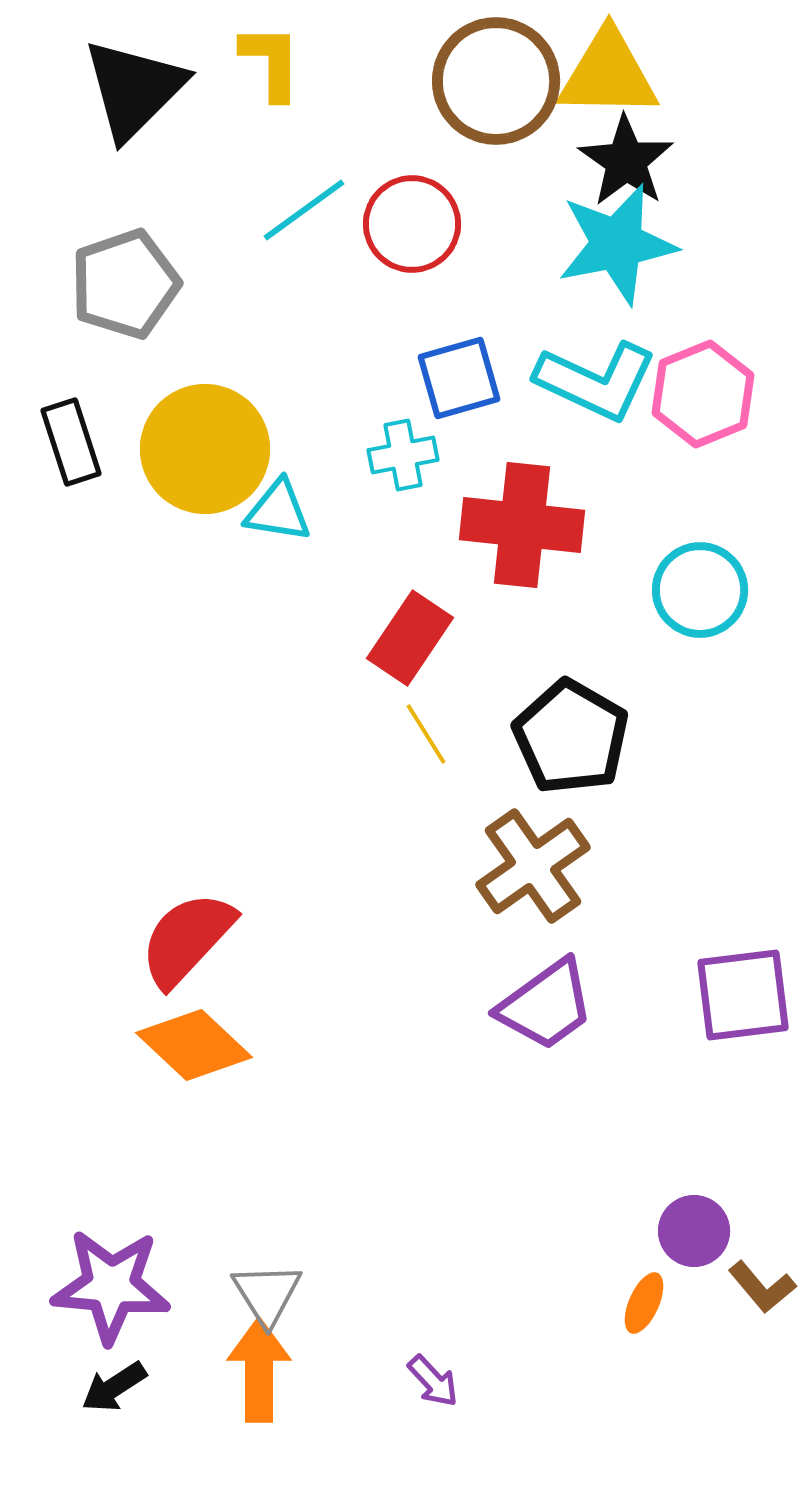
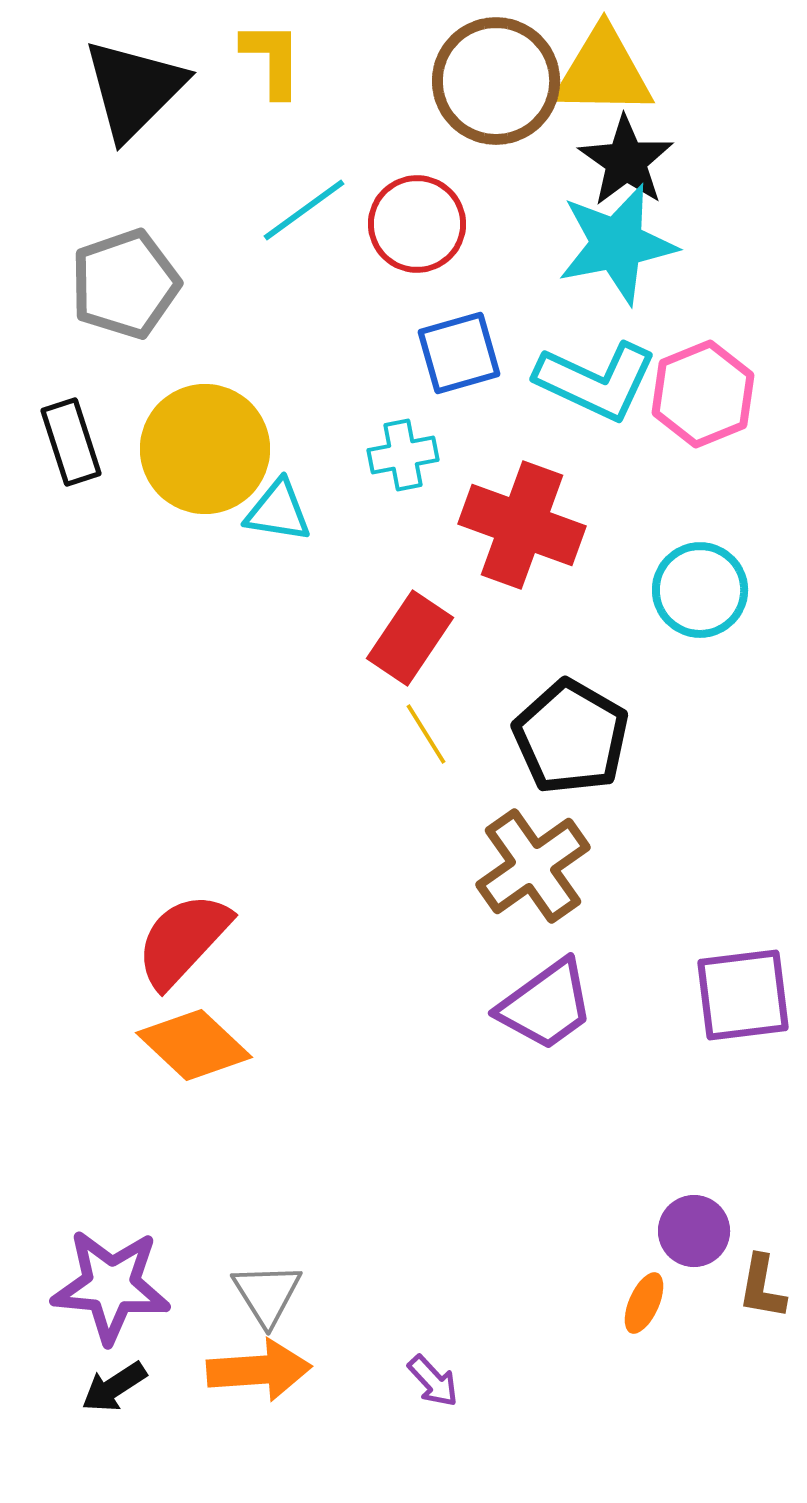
yellow L-shape: moved 1 px right, 3 px up
yellow triangle: moved 5 px left, 2 px up
red circle: moved 5 px right
blue square: moved 25 px up
red cross: rotated 14 degrees clockwise
red semicircle: moved 4 px left, 1 px down
brown L-shape: rotated 50 degrees clockwise
orange arrow: rotated 86 degrees clockwise
